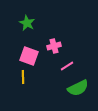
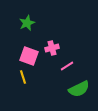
green star: rotated 21 degrees clockwise
pink cross: moved 2 px left, 2 px down
yellow line: rotated 16 degrees counterclockwise
green semicircle: moved 1 px right, 1 px down
